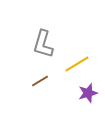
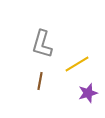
gray L-shape: moved 1 px left
brown line: rotated 48 degrees counterclockwise
